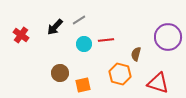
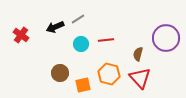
gray line: moved 1 px left, 1 px up
black arrow: rotated 24 degrees clockwise
purple circle: moved 2 px left, 1 px down
cyan circle: moved 3 px left
brown semicircle: moved 2 px right
orange hexagon: moved 11 px left
red triangle: moved 18 px left, 5 px up; rotated 30 degrees clockwise
